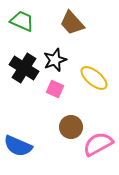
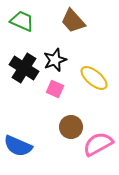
brown trapezoid: moved 1 px right, 2 px up
